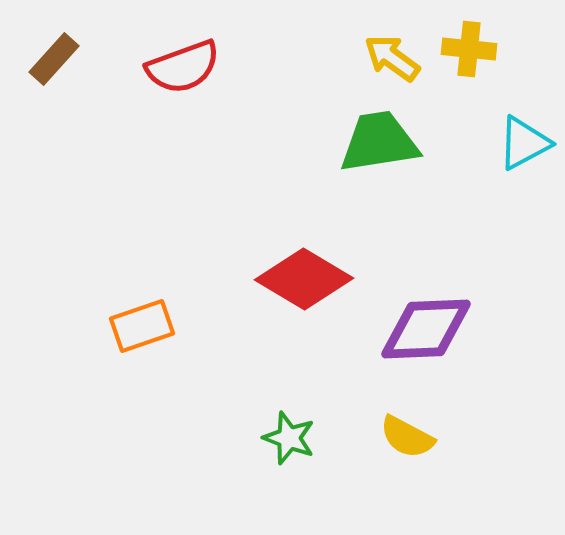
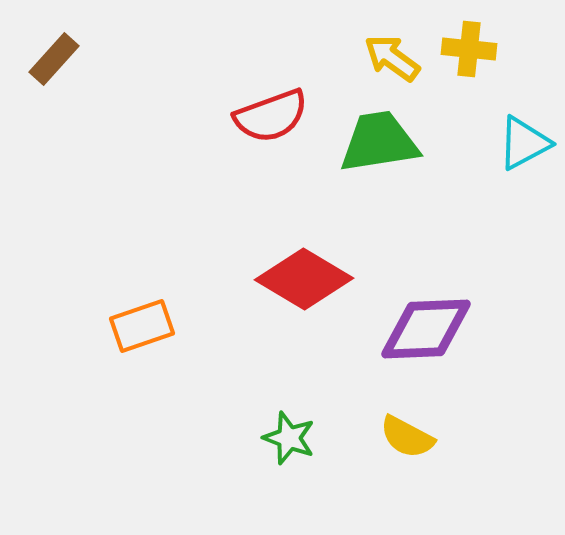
red semicircle: moved 88 px right, 49 px down
